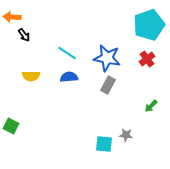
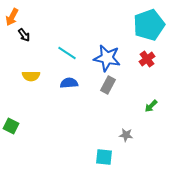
orange arrow: rotated 66 degrees counterclockwise
blue semicircle: moved 6 px down
cyan square: moved 13 px down
